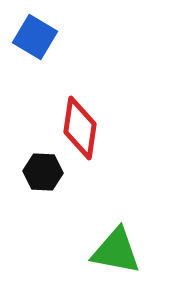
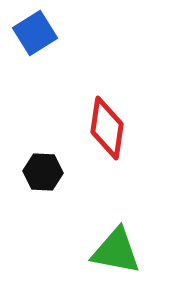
blue square: moved 4 px up; rotated 27 degrees clockwise
red diamond: moved 27 px right
